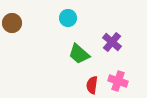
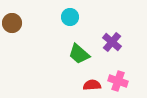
cyan circle: moved 2 px right, 1 px up
red semicircle: rotated 78 degrees clockwise
